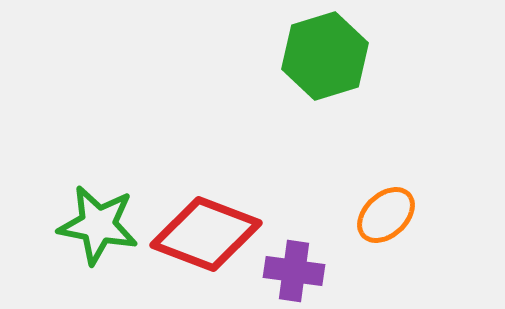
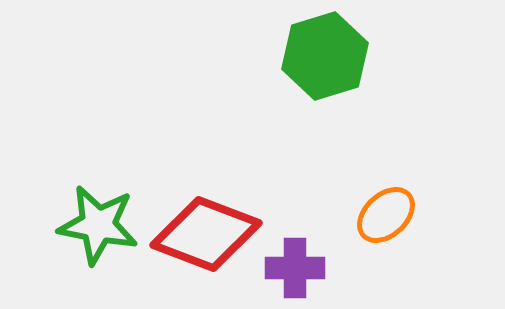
purple cross: moved 1 px right, 3 px up; rotated 8 degrees counterclockwise
